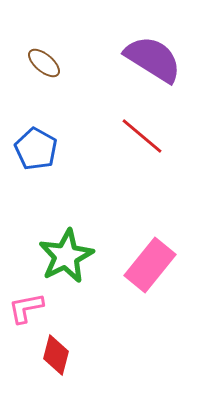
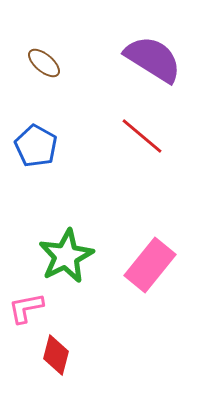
blue pentagon: moved 3 px up
